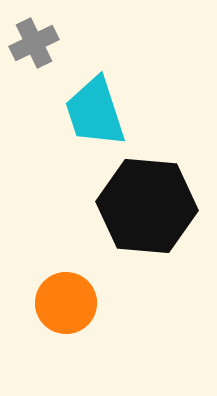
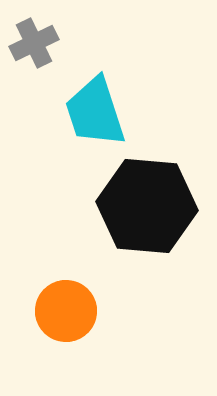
orange circle: moved 8 px down
